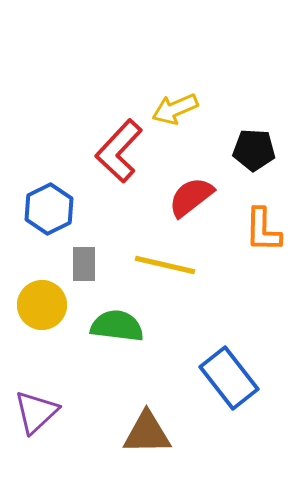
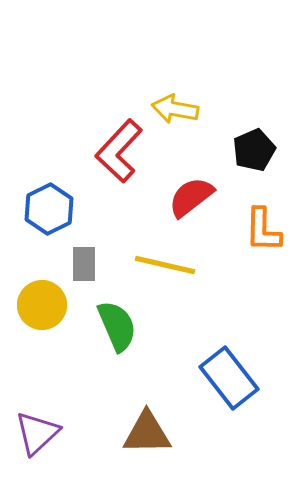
yellow arrow: rotated 33 degrees clockwise
black pentagon: rotated 27 degrees counterclockwise
green semicircle: rotated 60 degrees clockwise
purple triangle: moved 1 px right, 21 px down
